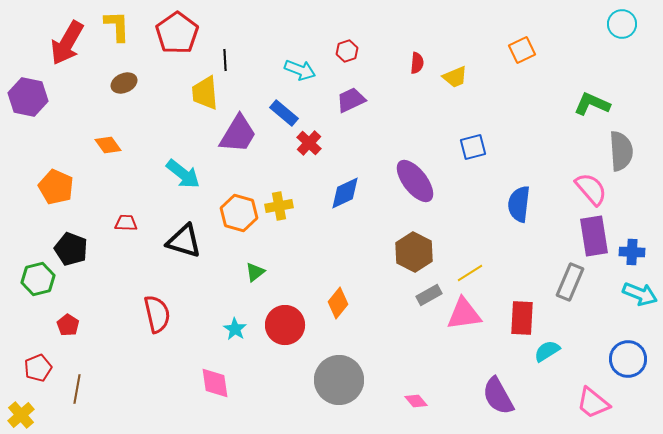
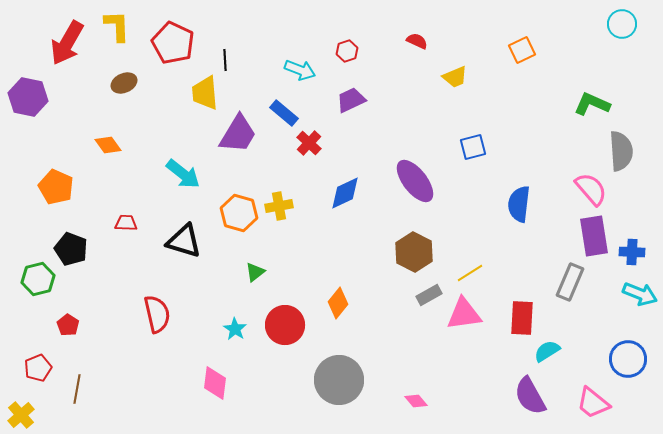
red pentagon at (177, 33): moved 4 px left, 10 px down; rotated 12 degrees counterclockwise
red semicircle at (417, 63): moved 22 px up; rotated 70 degrees counterclockwise
pink diamond at (215, 383): rotated 16 degrees clockwise
purple semicircle at (498, 396): moved 32 px right
